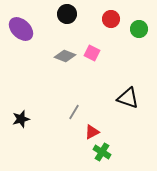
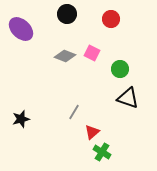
green circle: moved 19 px left, 40 px down
red triangle: rotated 14 degrees counterclockwise
